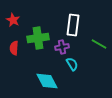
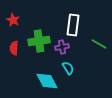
green cross: moved 1 px right, 3 px down
cyan semicircle: moved 4 px left, 4 px down
